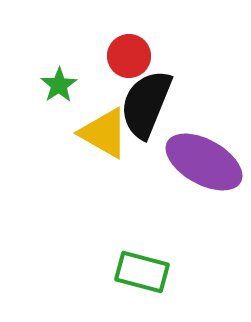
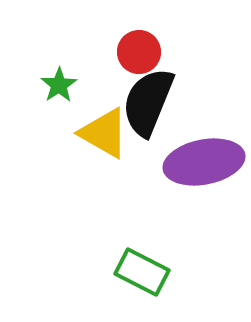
red circle: moved 10 px right, 4 px up
black semicircle: moved 2 px right, 2 px up
purple ellipse: rotated 40 degrees counterclockwise
green rectangle: rotated 12 degrees clockwise
